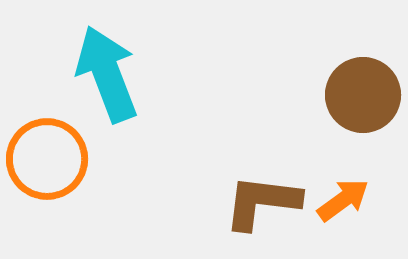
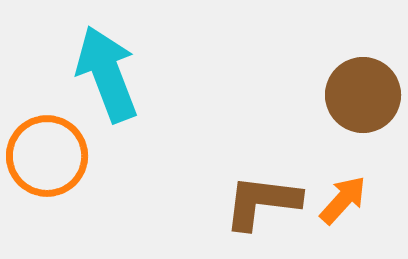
orange circle: moved 3 px up
orange arrow: rotated 12 degrees counterclockwise
